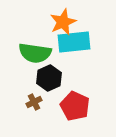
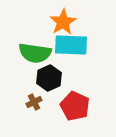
orange star: rotated 8 degrees counterclockwise
cyan rectangle: moved 3 px left, 3 px down; rotated 8 degrees clockwise
